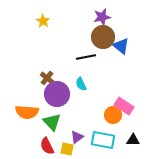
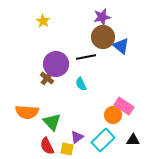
purple circle: moved 1 px left, 30 px up
cyan rectangle: rotated 55 degrees counterclockwise
